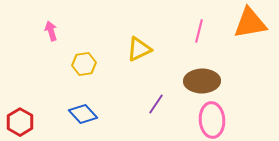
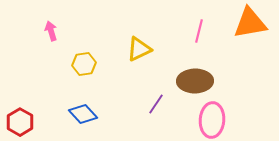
brown ellipse: moved 7 px left
pink ellipse: rotated 8 degrees clockwise
